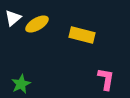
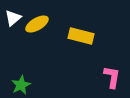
yellow rectangle: moved 1 px left, 1 px down
pink L-shape: moved 6 px right, 2 px up
green star: moved 1 px down
